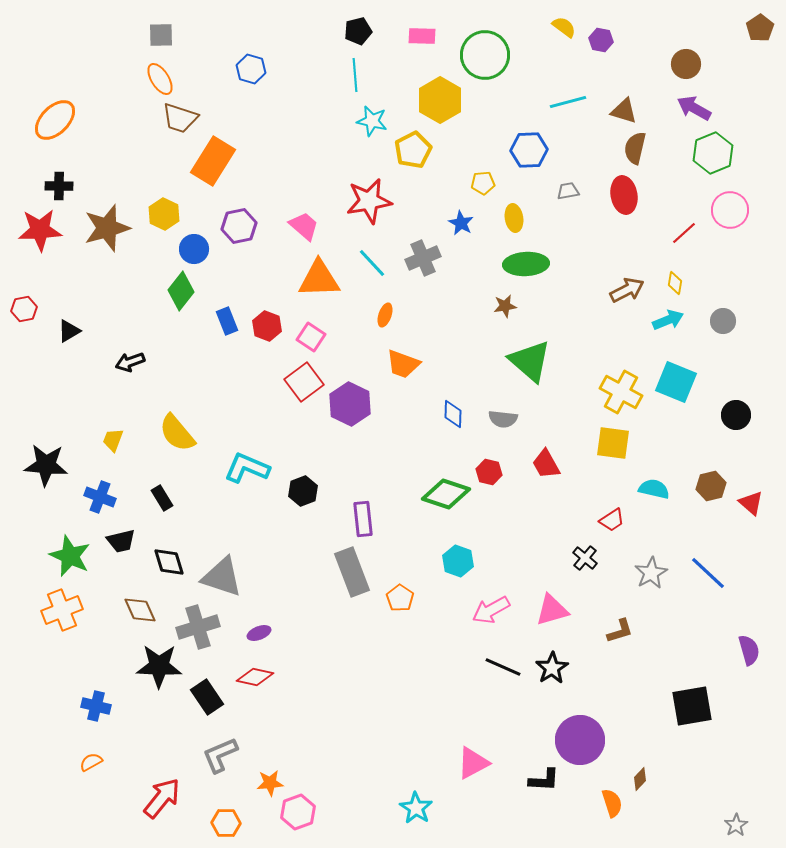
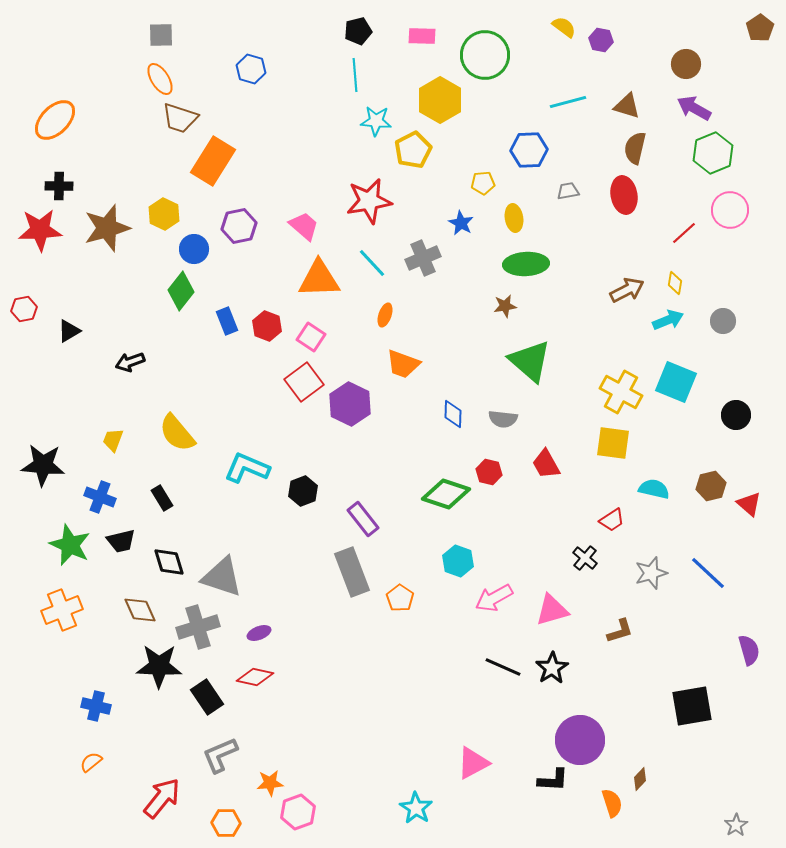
brown triangle at (624, 111): moved 3 px right, 5 px up
cyan star at (372, 121): moved 4 px right; rotated 8 degrees counterclockwise
black star at (46, 465): moved 3 px left
red triangle at (751, 503): moved 2 px left, 1 px down
purple rectangle at (363, 519): rotated 32 degrees counterclockwise
green star at (70, 556): moved 11 px up
gray star at (651, 573): rotated 12 degrees clockwise
pink arrow at (491, 610): moved 3 px right, 12 px up
orange semicircle at (91, 762): rotated 10 degrees counterclockwise
black L-shape at (544, 780): moved 9 px right
